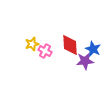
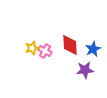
yellow star: moved 4 px down
blue star: rotated 21 degrees clockwise
purple star: moved 9 px down
